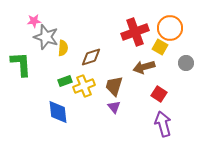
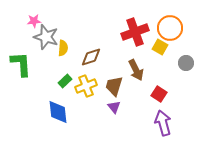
brown arrow: moved 8 px left, 3 px down; rotated 100 degrees counterclockwise
green rectangle: rotated 24 degrees counterclockwise
yellow cross: moved 2 px right
purple arrow: moved 1 px up
